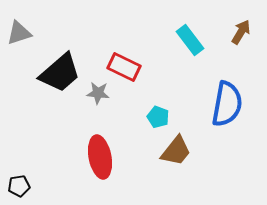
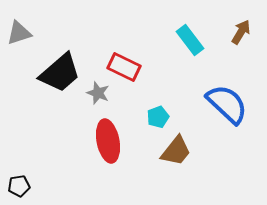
gray star: rotated 15 degrees clockwise
blue semicircle: rotated 57 degrees counterclockwise
cyan pentagon: rotated 30 degrees clockwise
red ellipse: moved 8 px right, 16 px up
